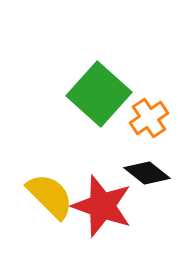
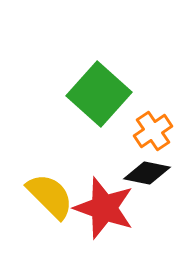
orange cross: moved 4 px right, 13 px down
black diamond: rotated 27 degrees counterclockwise
red star: moved 2 px right, 2 px down
